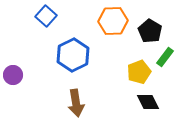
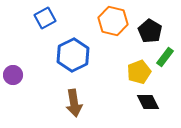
blue square: moved 1 px left, 2 px down; rotated 20 degrees clockwise
orange hexagon: rotated 16 degrees clockwise
brown arrow: moved 2 px left
